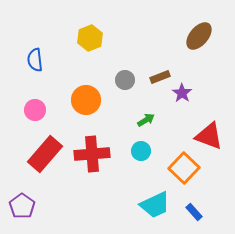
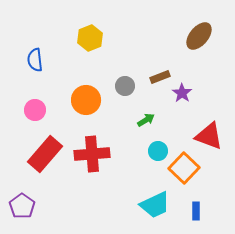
gray circle: moved 6 px down
cyan circle: moved 17 px right
blue rectangle: moved 2 px right, 1 px up; rotated 42 degrees clockwise
